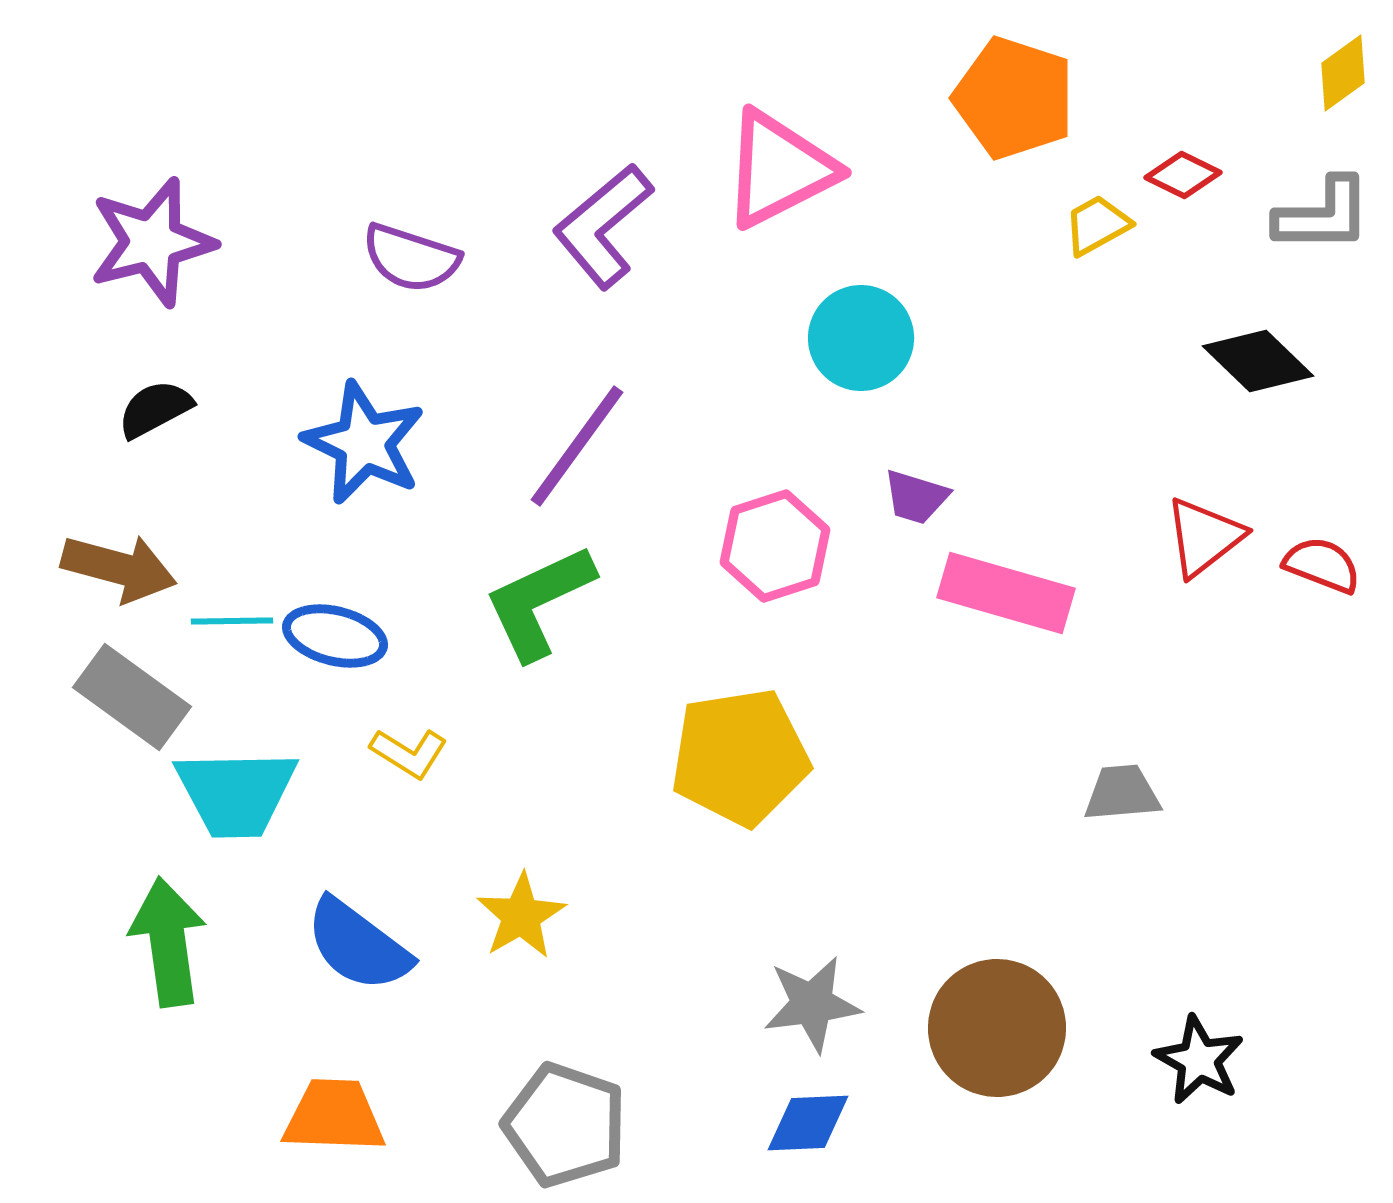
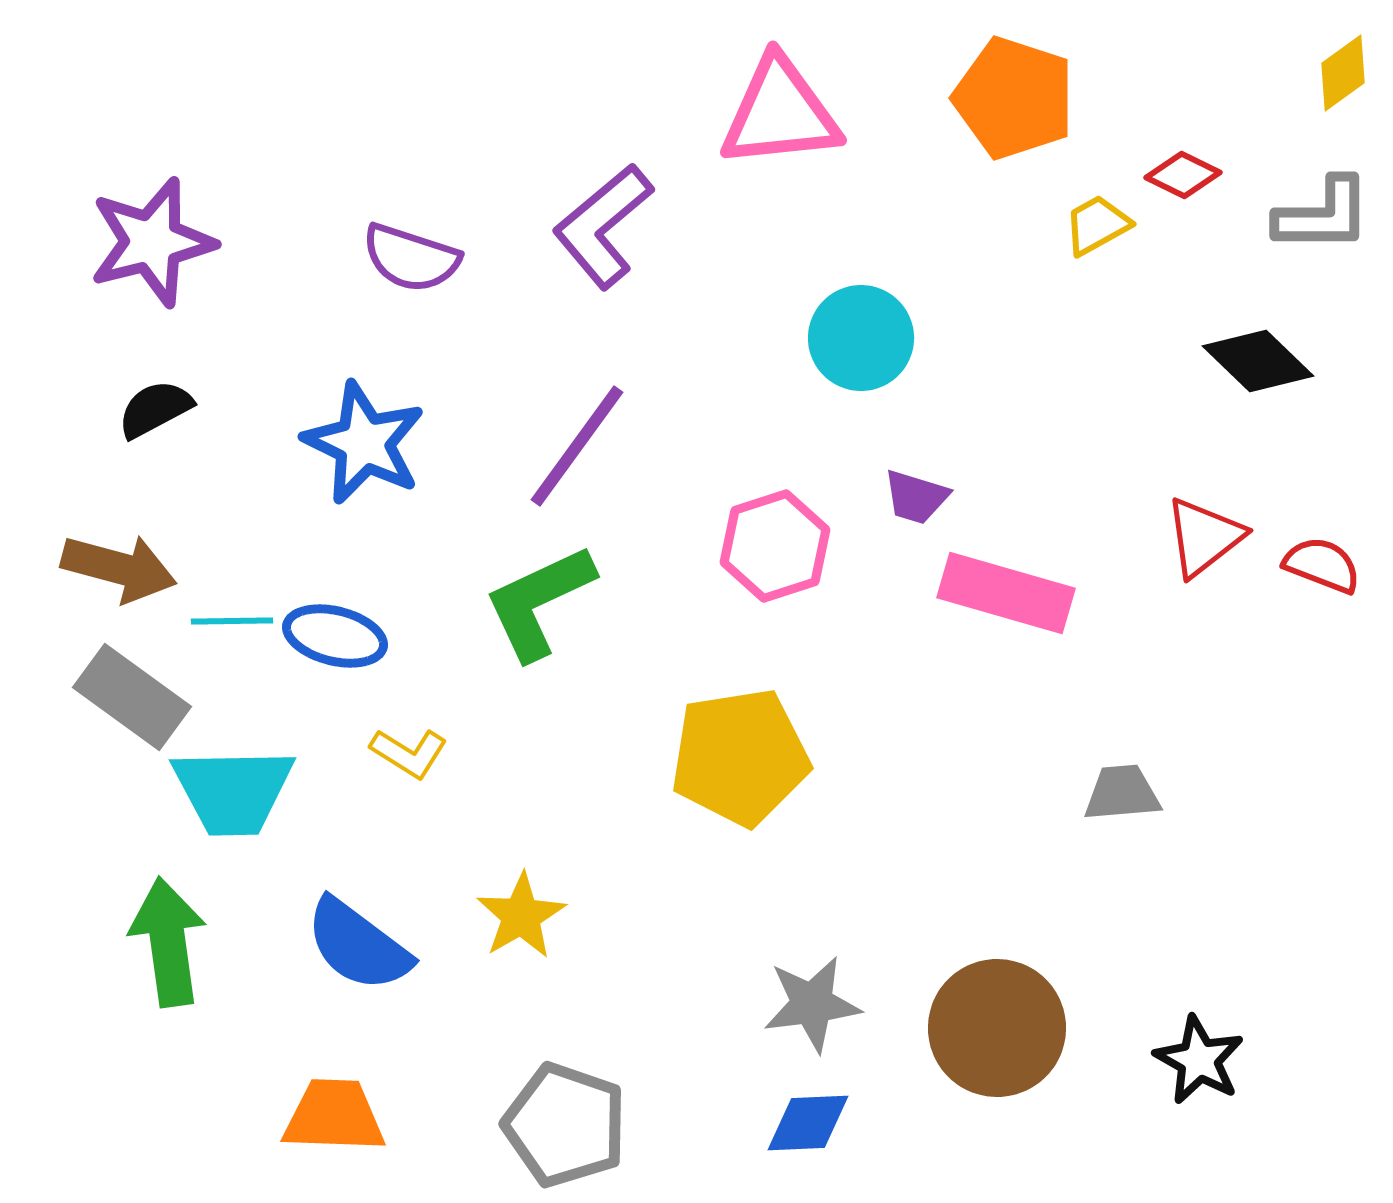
pink triangle: moved 1 px right, 56 px up; rotated 21 degrees clockwise
cyan trapezoid: moved 3 px left, 2 px up
